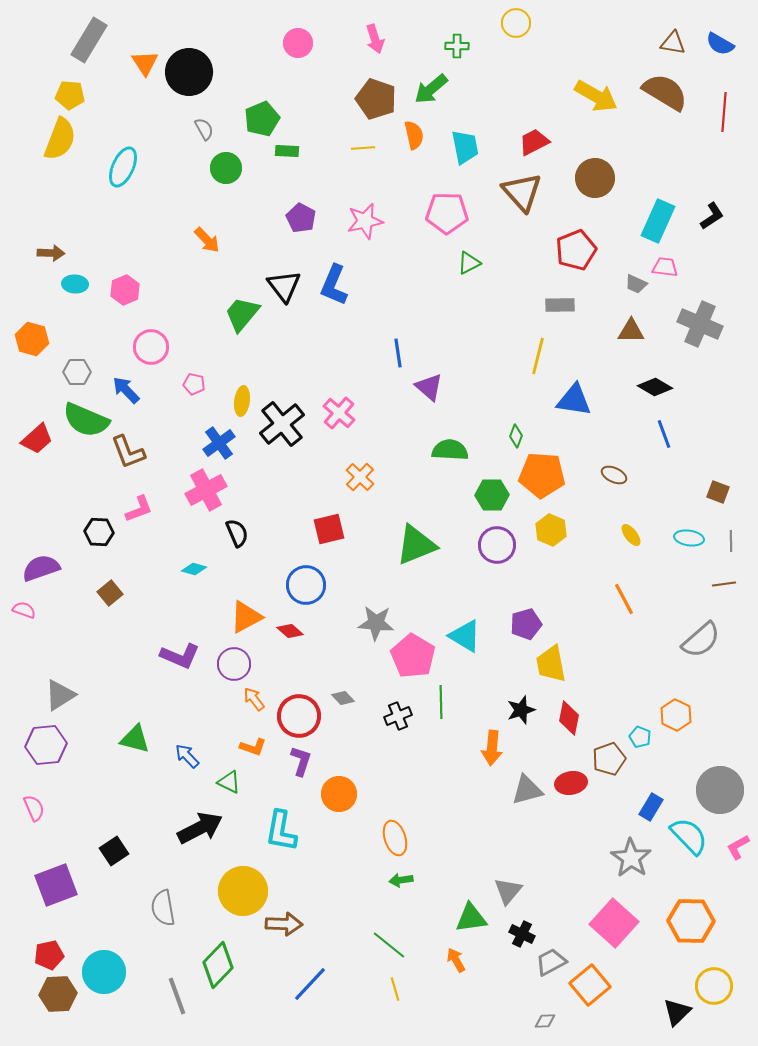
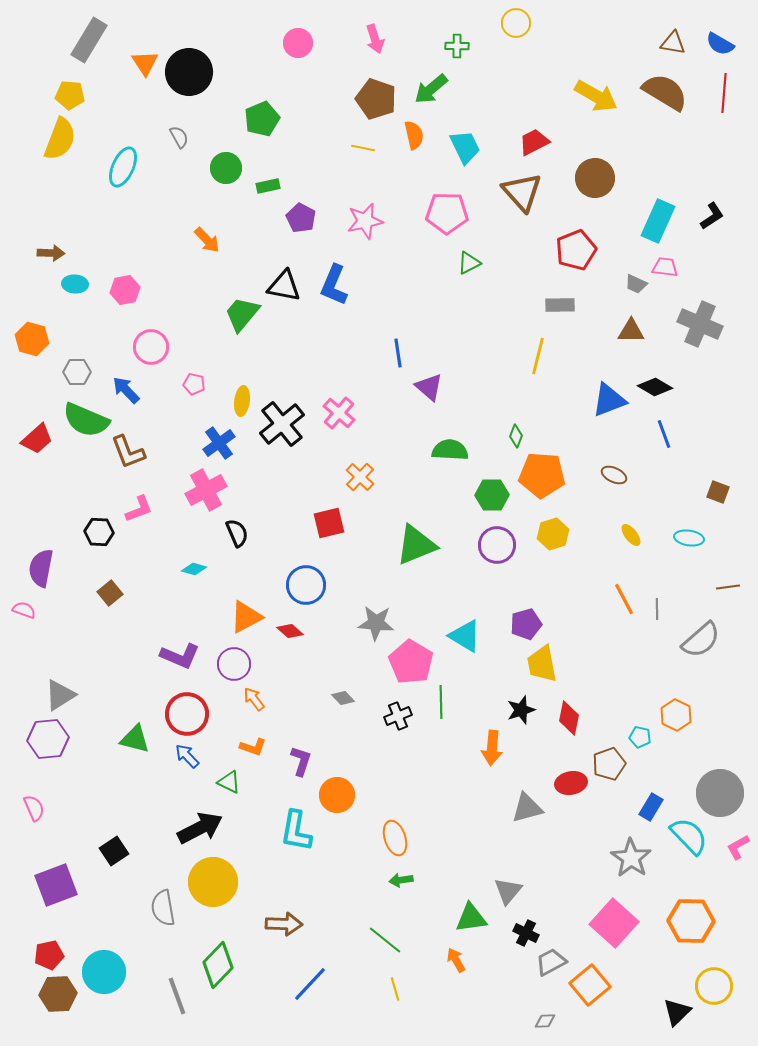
red line at (724, 112): moved 19 px up
gray semicircle at (204, 129): moved 25 px left, 8 px down
cyan trapezoid at (465, 147): rotated 15 degrees counterclockwise
yellow line at (363, 148): rotated 15 degrees clockwise
green rectangle at (287, 151): moved 19 px left, 35 px down; rotated 15 degrees counterclockwise
black triangle at (284, 286): rotated 42 degrees counterclockwise
pink hexagon at (125, 290): rotated 12 degrees clockwise
blue triangle at (574, 400): moved 35 px right; rotated 30 degrees counterclockwise
red square at (329, 529): moved 6 px up
yellow hexagon at (551, 530): moved 2 px right, 4 px down; rotated 20 degrees clockwise
gray line at (731, 541): moved 74 px left, 68 px down
purple semicircle at (41, 568): rotated 60 degrees counterclockwise
brown line at (724, 584): moved 4 px right, 3 px down
pink pentagon at (413, 656): moved 2 px left, 6 px down
yellow trapezoid at (551, 664): moved 9 px left
red circle at (299, 716): moved 112 px left, 2 px up
cyan pentagon at (640, 737): rotated 10 degrees counterclockwise
purple hexagon at (46, 745): moved 2 px right, 6 px up
brown pentagon at (609, 759): moved 5 px down
gray triangle at (527, 790): moved 18 px down
gray circle at (720, 790): moved 3 px down
orange circle at (339, 794): moved 2 px left, 1 px down
cyan L-shape at (281, 831): moved 15 px right
yellow circle at (243, 891): moved 30 px left, 9 px up
black cross at (522, 934): moved 4 px right, 1 px up
green line at (389, 945): moved 4 px left, 5 px up
